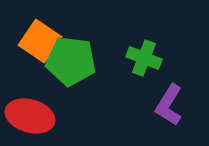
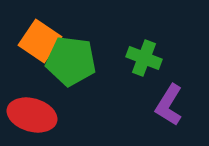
red ellipse: moved 2 px right, 1 px up
